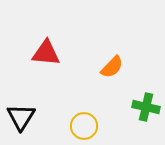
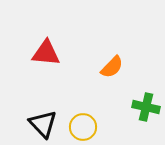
black triangle: moved 22 px right, 7 px down; rotated 16 degrees counterclockwise
yellow circle: moved 1 px left, 1 px down
